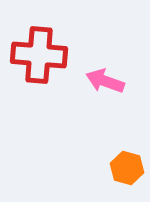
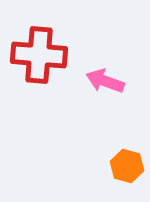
orange hexagon: moved 2 px up
